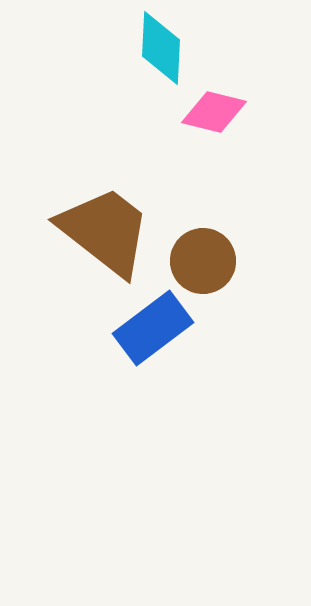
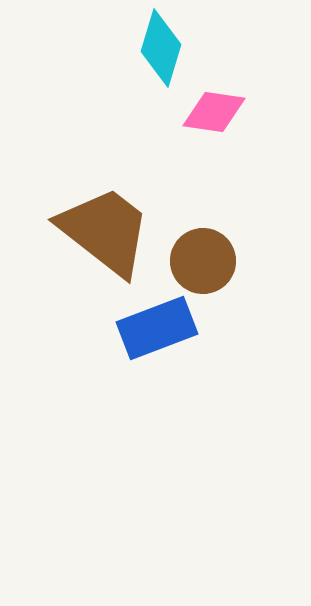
cyan diamond: rotated 14 degrees clockwise
pink diamond: rotated 6 degrees counterclockwise
blue rectangle: moved 4 px right; rotated 16 degrees clockwise
